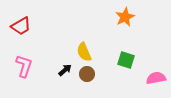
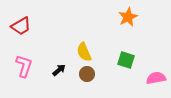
orange star: moved 3 px right
black arrow: moved 6 px left
